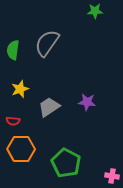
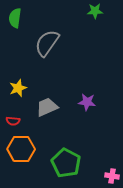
green semicircle: moved 2 px right, 32 px up
yellow star: moved 2 px left, 1 px up
gray trapezoid: moved 2 px left; rotated 10 degrees clockwise
